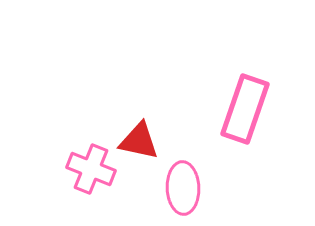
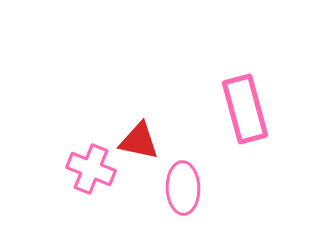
pink rectangle: rotated 34 degrees counterclockwise
